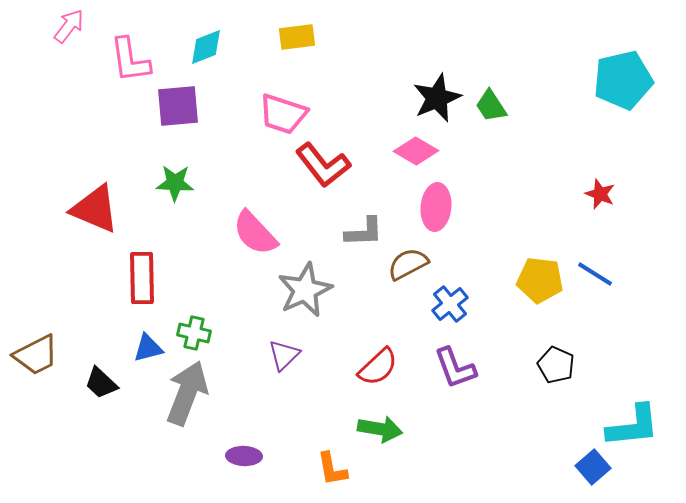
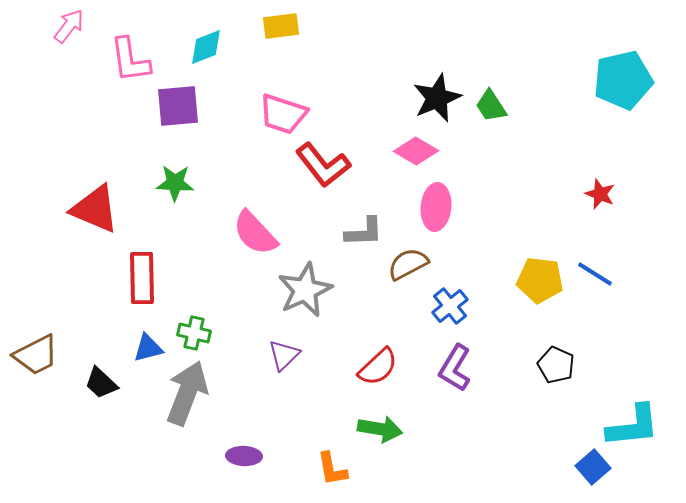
yellow rectangle: moved 16 px left, 11 px up
blue cross: moved 2 px down
purple L-shape: rotated 51 degrees clockwise
